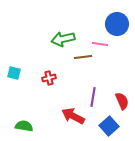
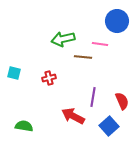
blue circle: moved 3 px up
brown line: rotated 12 degrees clockwise
